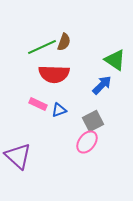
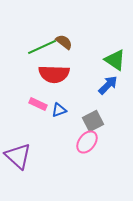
brown semicircle: rotated 72 degrees counterclockwise
blue arrow: moved 6 px right
